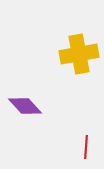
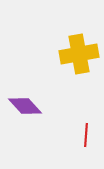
red line: moved 12 px up
